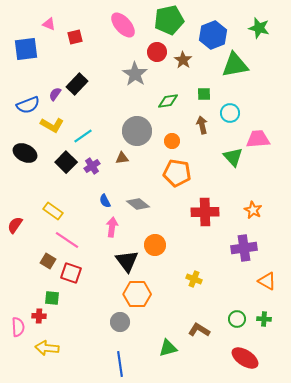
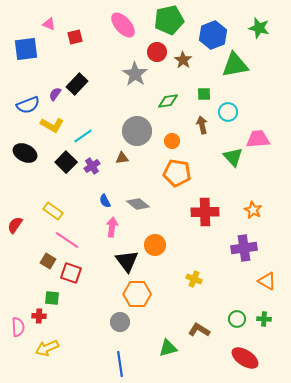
cyan circle at (230, 113): moved 2 px left, 1 px up
yellow arrow at (47, 348): rotated 30 degrees counterclockwise
